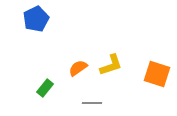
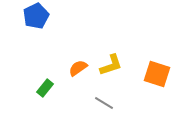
blue pentagon: moved 3 px up
gray line: moved 12 px right; rotated 30 degrees clockwise
